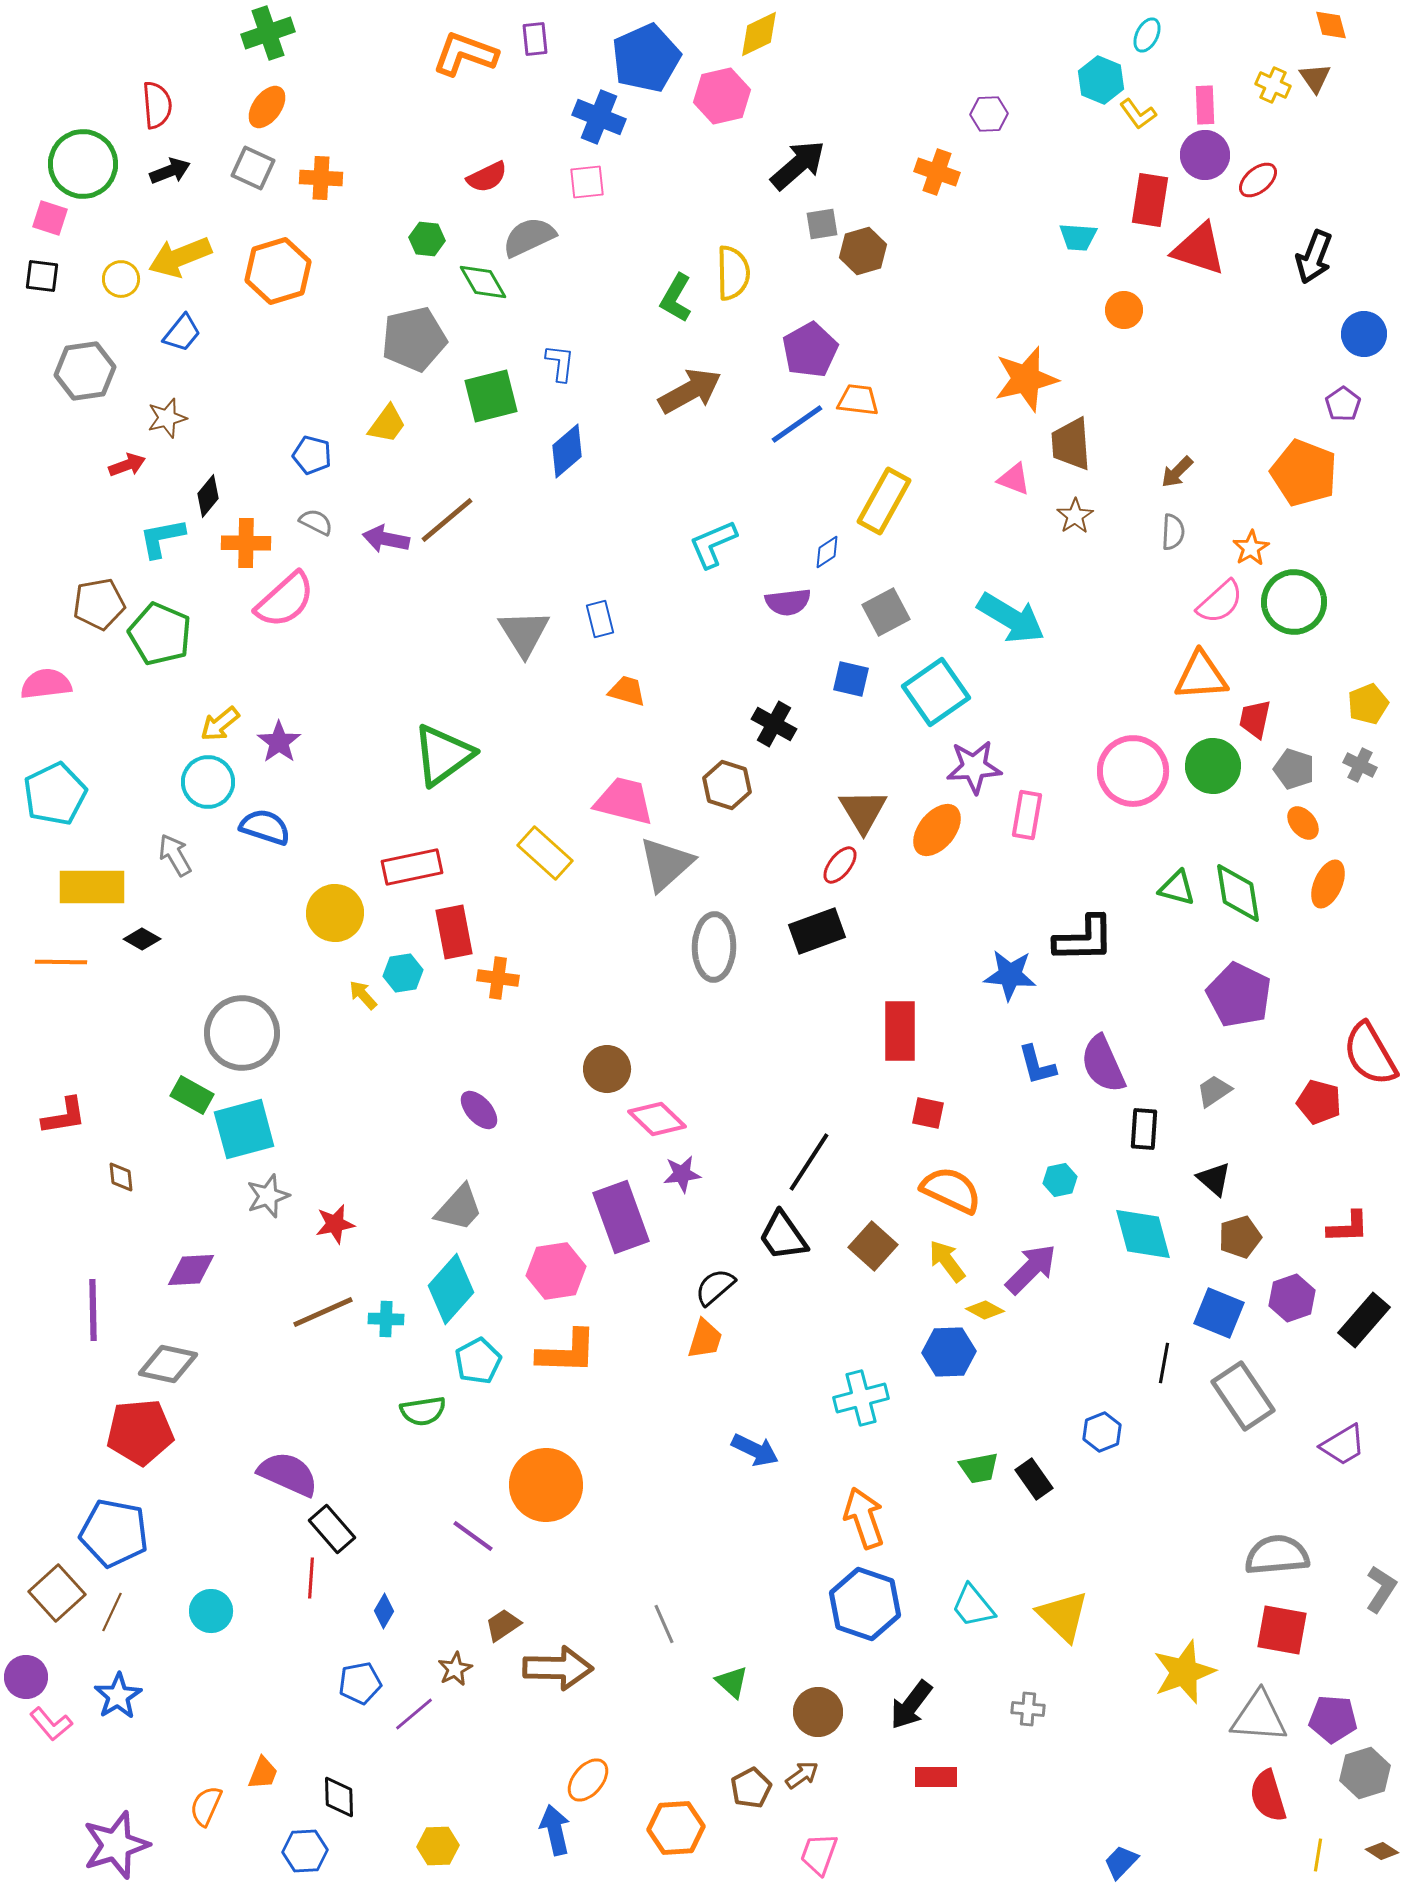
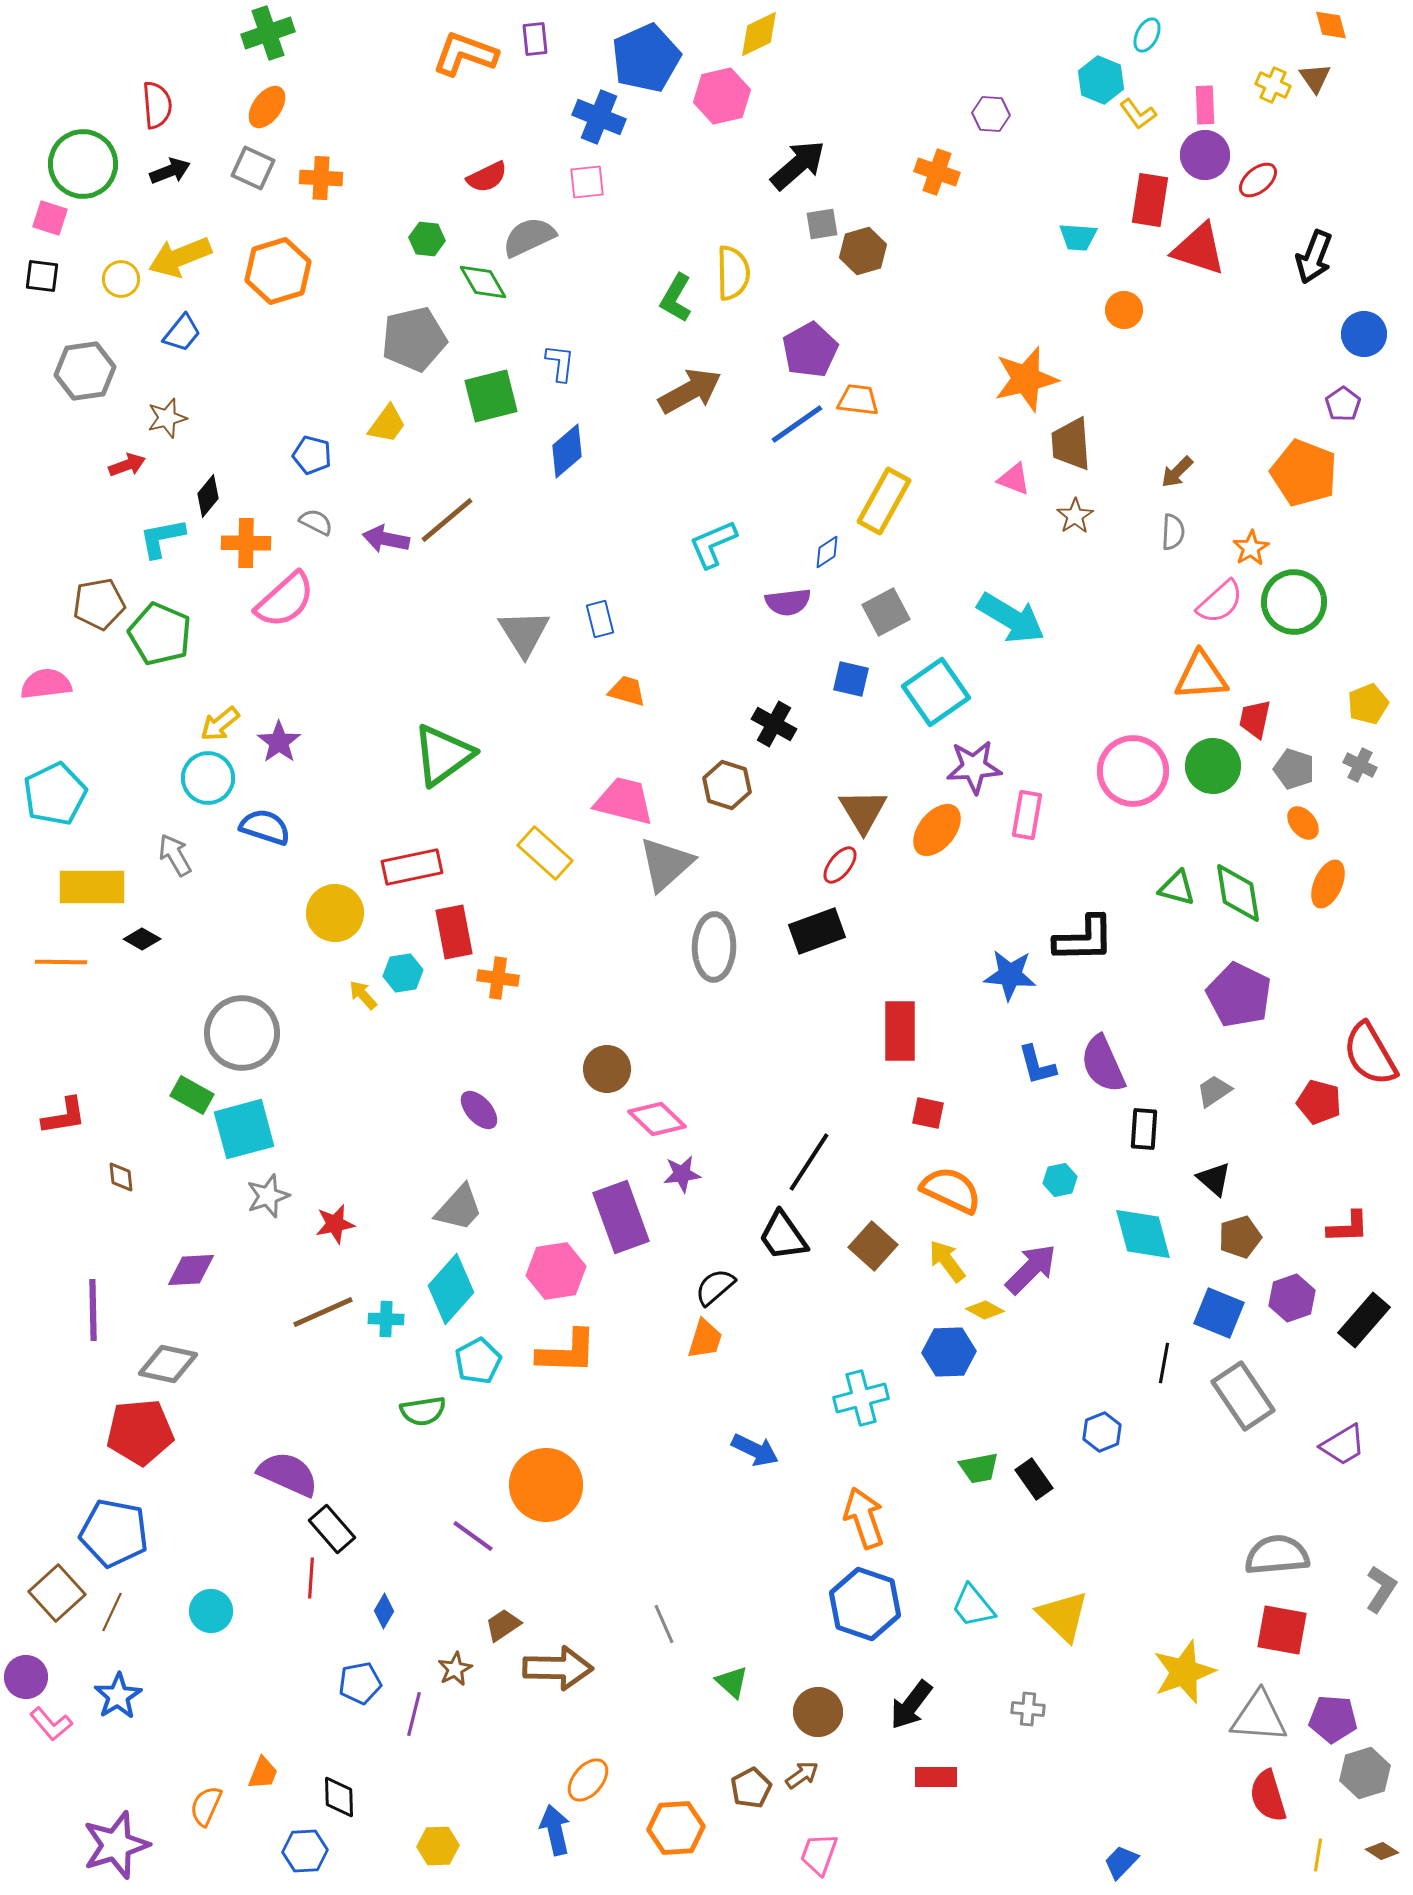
purple hexagon at (989, 114): moved 2 px right; rotated 6 degrees clockwise
cyan circle at (208, 782): moved 4 px up
purple line at (414, 1714): rotated 36 degrees counterclockwise
